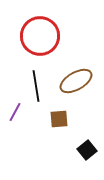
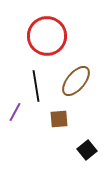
red circle: moved 7 px right
brown ellipse: rotated 20 degrees counterclockwise
